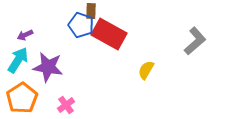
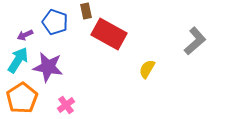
brown rectangle: moved 5 px left; rotated 14 degrees counterclockwise
blue pentagon: moved 26 px left, 3 px up
yellow semicircle: moved 1 px right, 1 px up
